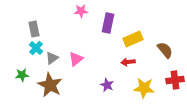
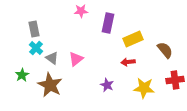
gray triangle: rotated 48 degrees counterclockwise
green star: rotated 24 degrees counterclockwise
